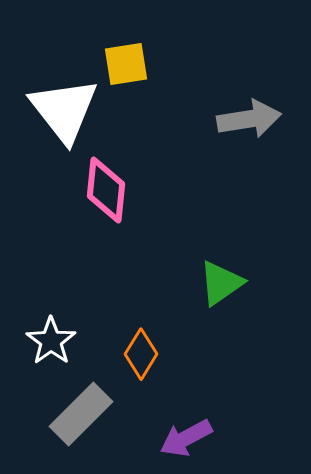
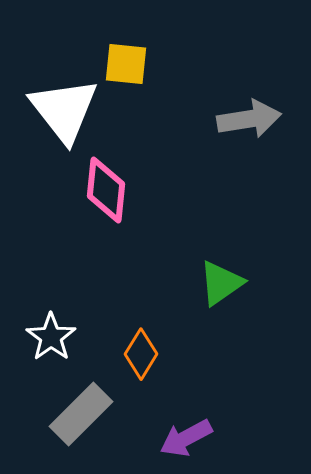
yellow square: rotated 15 degrees clockwise
white star: moved 4 px up
